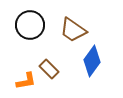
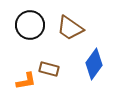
brown trapezoid: moved 3 px left, 2 px up
blue diamond: moved 2 px right, 3 px down
brown rectangle: rotated 30 degrees counterclockwise
